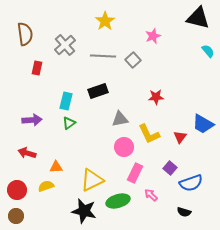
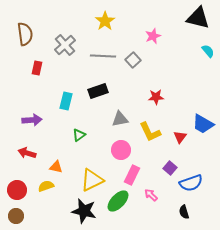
green triangle: moved 10 px right, 12 px down
yellow L-shape: moved 1 px right, 2 px up
pink circle: moved 3 px left, 3 px down
orange triangle: rotated 16 degrees clockwise
pink rectangle: moved 3 px left, 2 px down
green ellipse: rotated 30 degrees counterclockwise
black semicircle: rotated 56 degrees clockwise
